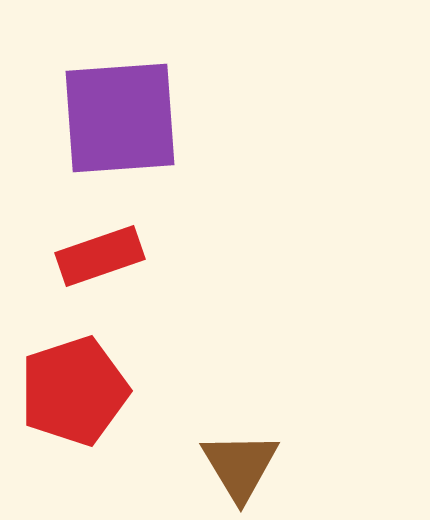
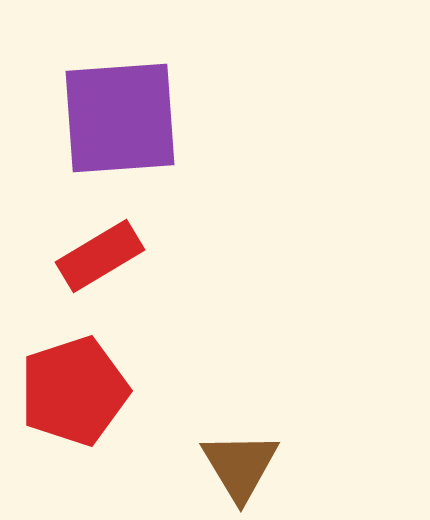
red rectangle: rotated 12 degrees counterclockwise
